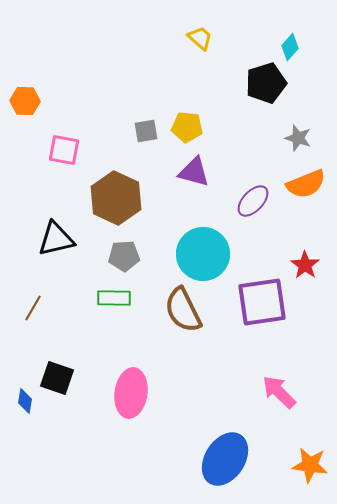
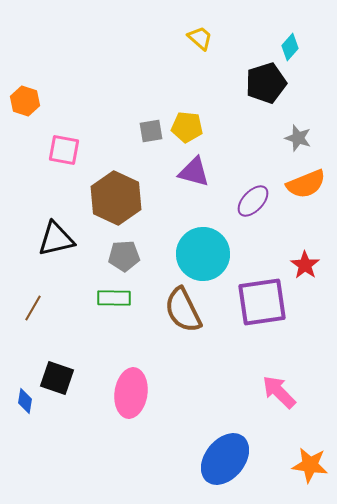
orange hexagon: rotated 16 degrees clockwise
gray square: moved 5 px right
blue ellipse: rotated 6 degrees clockwise
